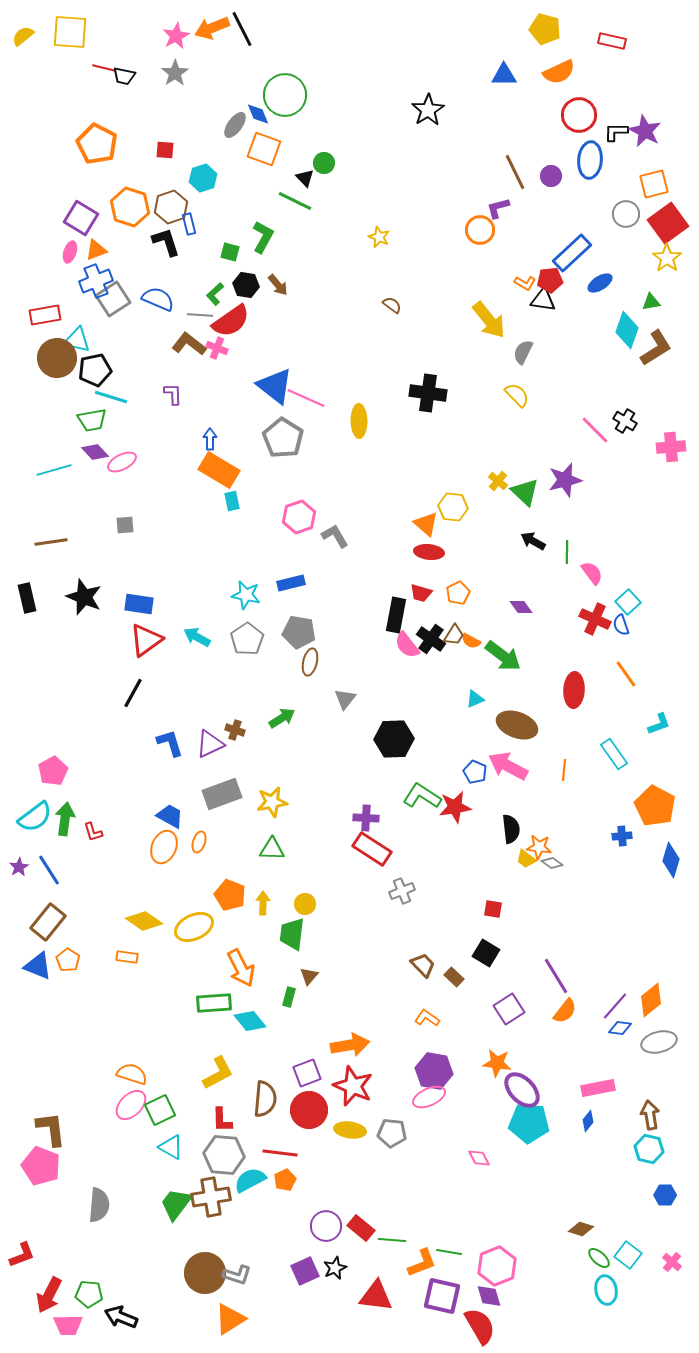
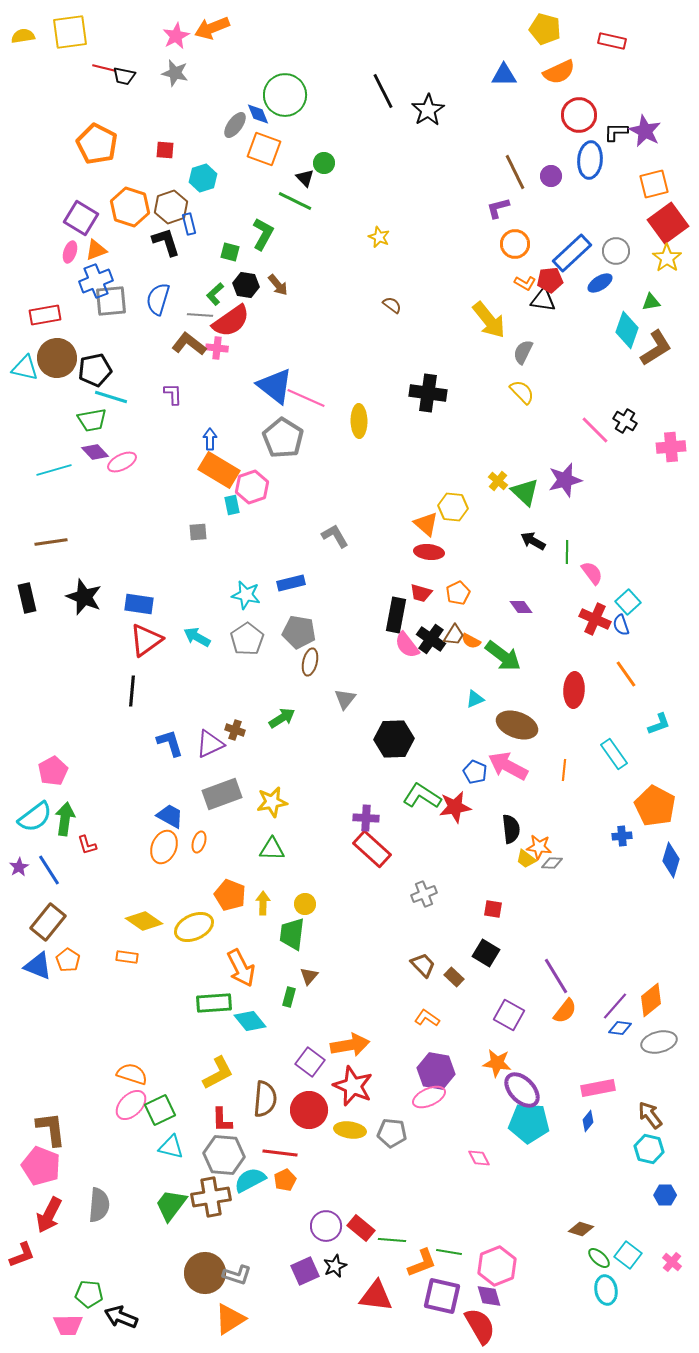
black line at (242, 29): moved 141 px right, 62 px down
yellow square at (70, 32): rotated 12 degrees counterclockwise
yellow semicircle at (23, 36): rotated 30 degrees clockwise
gray star at (175, 73): rotated 24 degrees counterclockwise
gray circle at (626, 214): moved 10 px left, 37 px down
orange circle at (480, 230): moved 35 px right, 14 px down
green L-shape at (263, 237): moved 3 px up
gray square at (113, 299): moved 2 px left, 2 px down; rotated 28 degrees clockwise
blue semicircle at (158, 299): rotated 96 degrees counterclockwise
cyan triangle at (77, 340): moved 52 px left, 28 px down
pink cross at (217, 348): rotated 15 degrees counterclockwise
yellow semicircle at (517, 395): moved 5 px right, 3 px up
cyan rectangle at (232, 501): moved 4 px down
pink hexagon at (299, 517): moved 47 px left, 30 px up
gray square at (125, 525): moved 73 px right, 7 px down
black line at (133, 693): moved 1 px left, 2 px up; rotated 24 degrees counterclockwise
red L-shape at (93, 832): moved 6 px left, 13 px down
red rectangle at (372, 849): rotated 9 degrees clockwise
gray diamond at (552, 863): rotated 35 degrees counterclockwise
gray cross at (402, 891): moved 22 px right, 3 px down
purple square at (509, 1009): moved 6 px down; rotated 28 degrees counterclockwise
purple hexagon at (434, 1071): moved 2 px right
purple square at (307, 1073): moved 3 px right, 11 px up; rotated 32 degrees counterclockwise
brown arrow at (650, 1115): rotated 28 degrees counterclockwise
cyan triangle at (171, 1147): rotated 16 degrees counterclockwise
green trapezoid at (176, 1204): moved 5 px left, 1 px down
black star at (335, 1268): moved 2 px up
red arrow at (49, 1295): moved 80 px up
